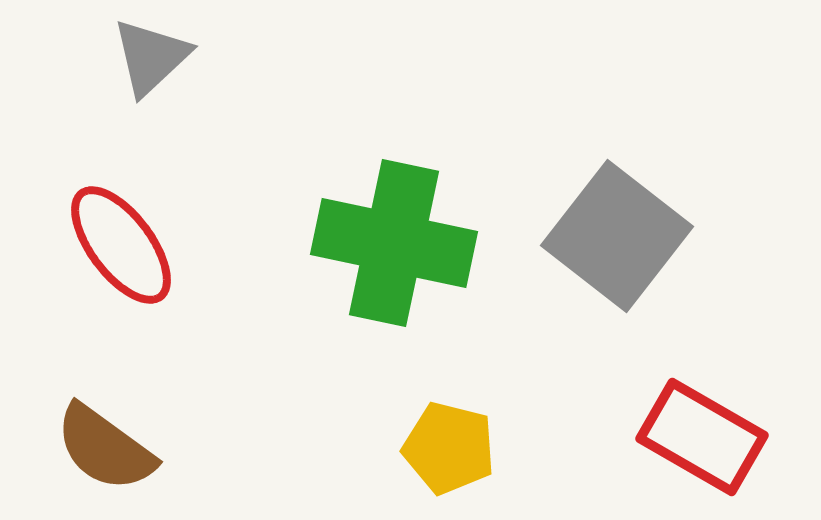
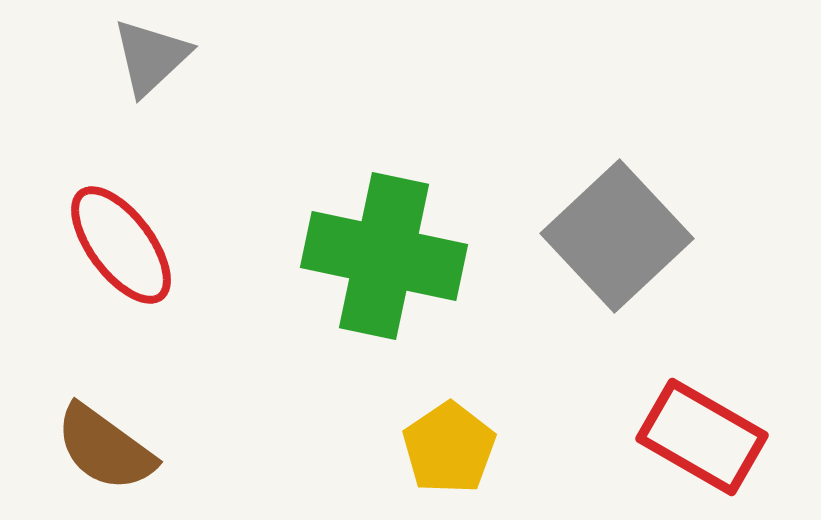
gray square: rotated 9 degrees clockwise
green cross: moved 10 px left, 13 px down
yellow pentagon: rotated 24 degrees clockwise
